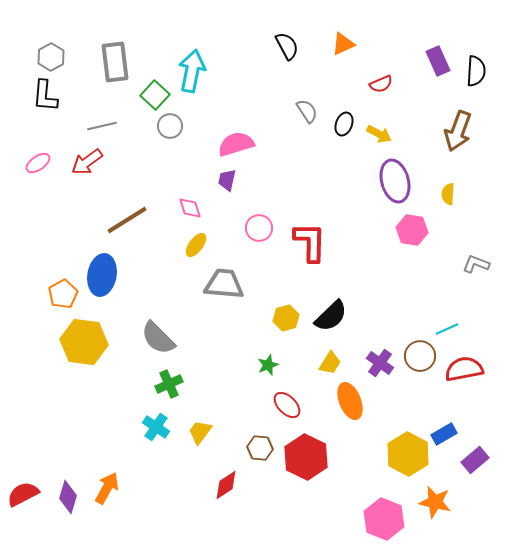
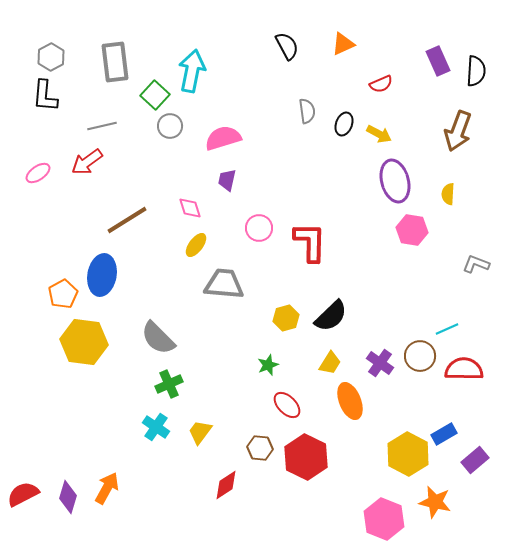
gray semicircle at (307, 111): rotated 25 degrees clockwise
pink semicircle at (236, 144): moved 13 px left, 6 px up
pink ellipse at (38, 163): moved 10 px down
red semicircle at (464, 369): rotated 12 degrees clockwise
